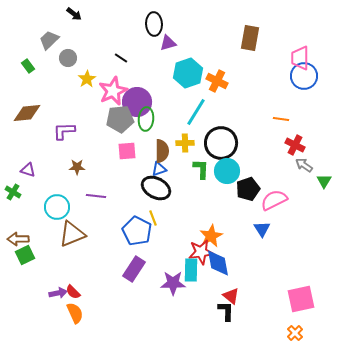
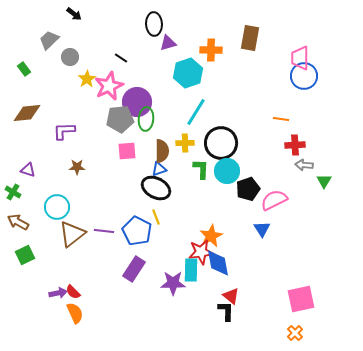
gray circle at (68, 58): moved 2 px right, 1 px up
green rectangle at (28, 66): moved 4 px left, 3 px down
orange cross at (217, 81): moved 6 px left, 31 px up; rotated 25 degrees counterclockwise
pink star at (113, 91): moved 4 px left, 5 px up
red cross at (295, 145): rotated 30 degrees counterclockwise
gray arrow at (304, 165): rotated 30 degrees counterclockwise
purple line at (96, 196): moved 8 px right, 35 px down
yellow line at (153, 218): moved 3 px right, 1 px up
brown triangle at (72, 234): rotated 16 degrees counterclockwise
brown arrow at (18, 239): moved 17 px up; rotated 30 degrees clockwise
